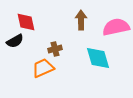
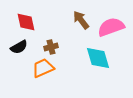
brown arrow: rotated 36 degrees counterclockwise
pink semicircle: moved 5 px left; rotated 8 degrees counterclockwise
black semicircle: moved 4 px right, 6 px down
brown cross: moved 4 px left, 2 px up
